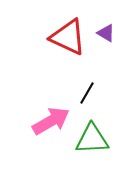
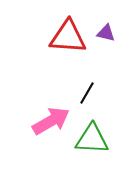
purple triangle: rotated 18 degrees counterclockwise
red triangle: rotated 21 degrees counterclockwise
green triangle: rotated 6 degrees clockwise
